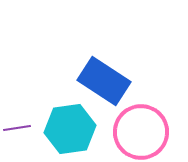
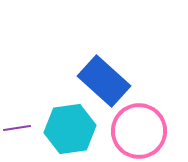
blue rectangle: rotated 9 degrees clockwise
pink circle: moved 2 px left, 1 px up
